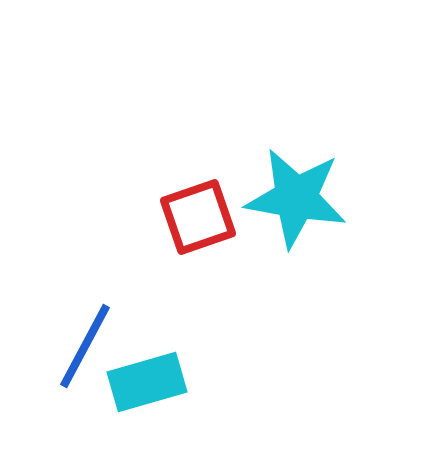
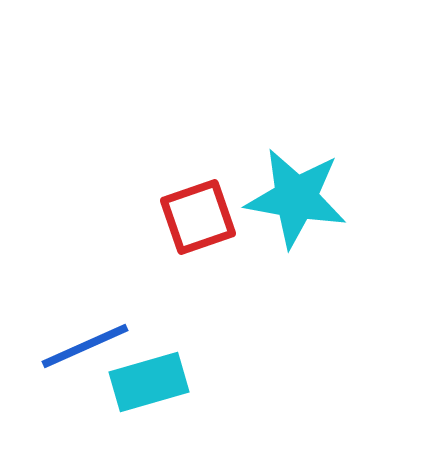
blue line: rotated 38 degrees clockwise
cyan rectangle: moved 2 px right
